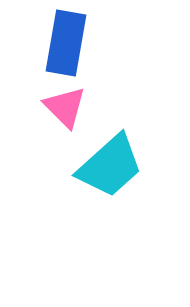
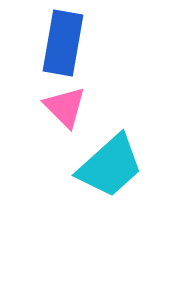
blue rectangle: moved 3 px left
